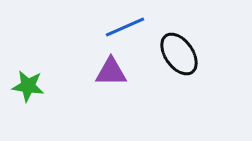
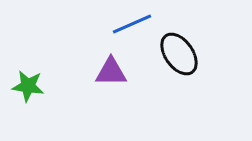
blue line: moved 7 px right, 3 px up
